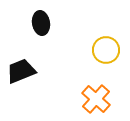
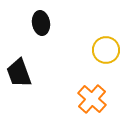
black trapezoid: moved 2 px left, 2 px down; rotated 88 degrees counterclockwise
orange cross: moved 4 px left
